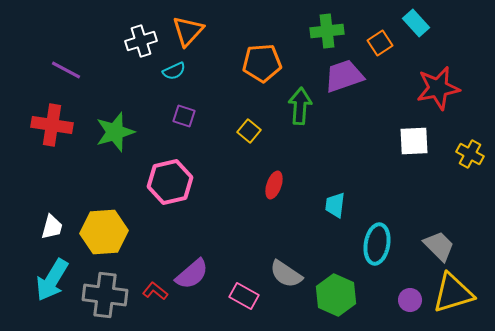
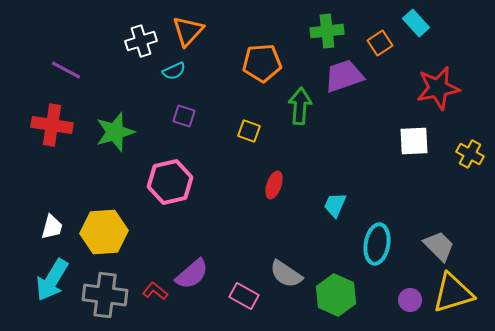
yellow square: rotated 20 degrees counterclockwise
cyan trapezoid: rotated 16 degrees clockwise
